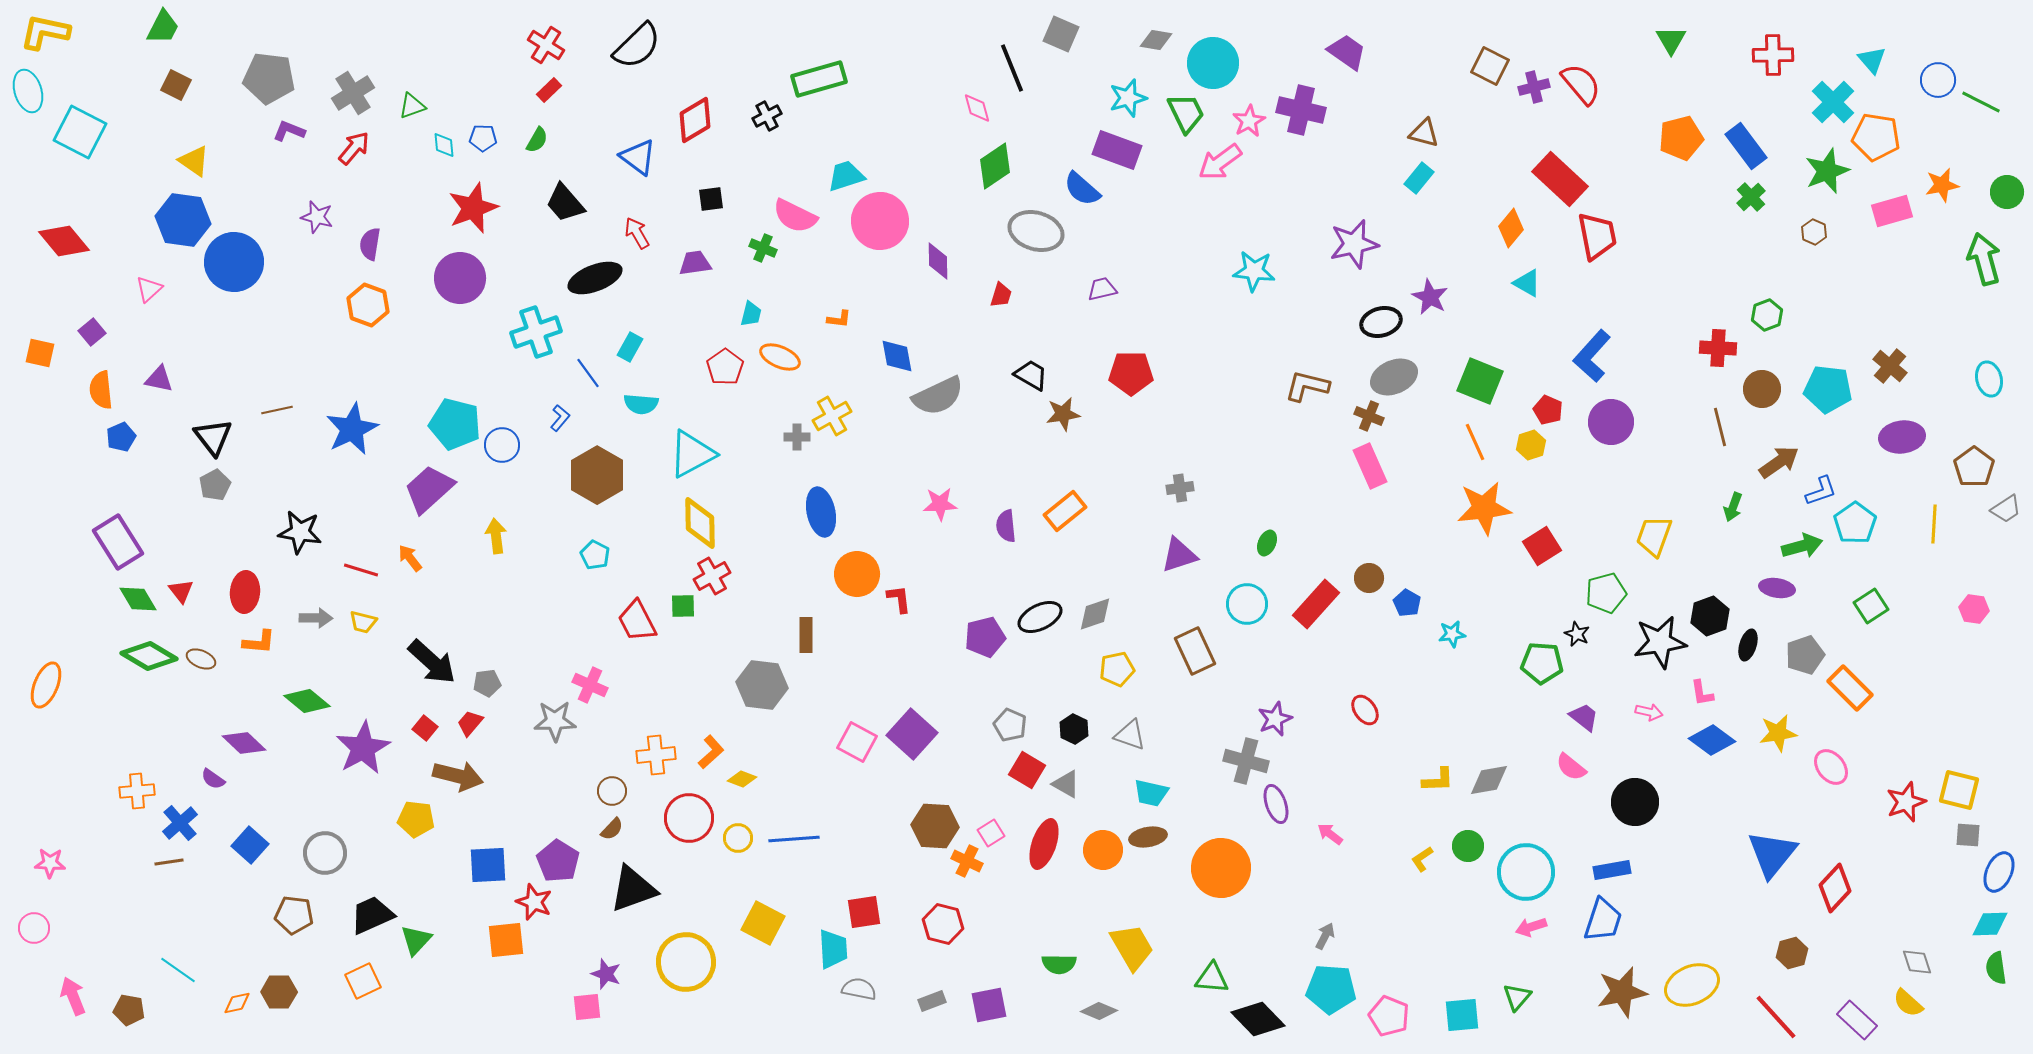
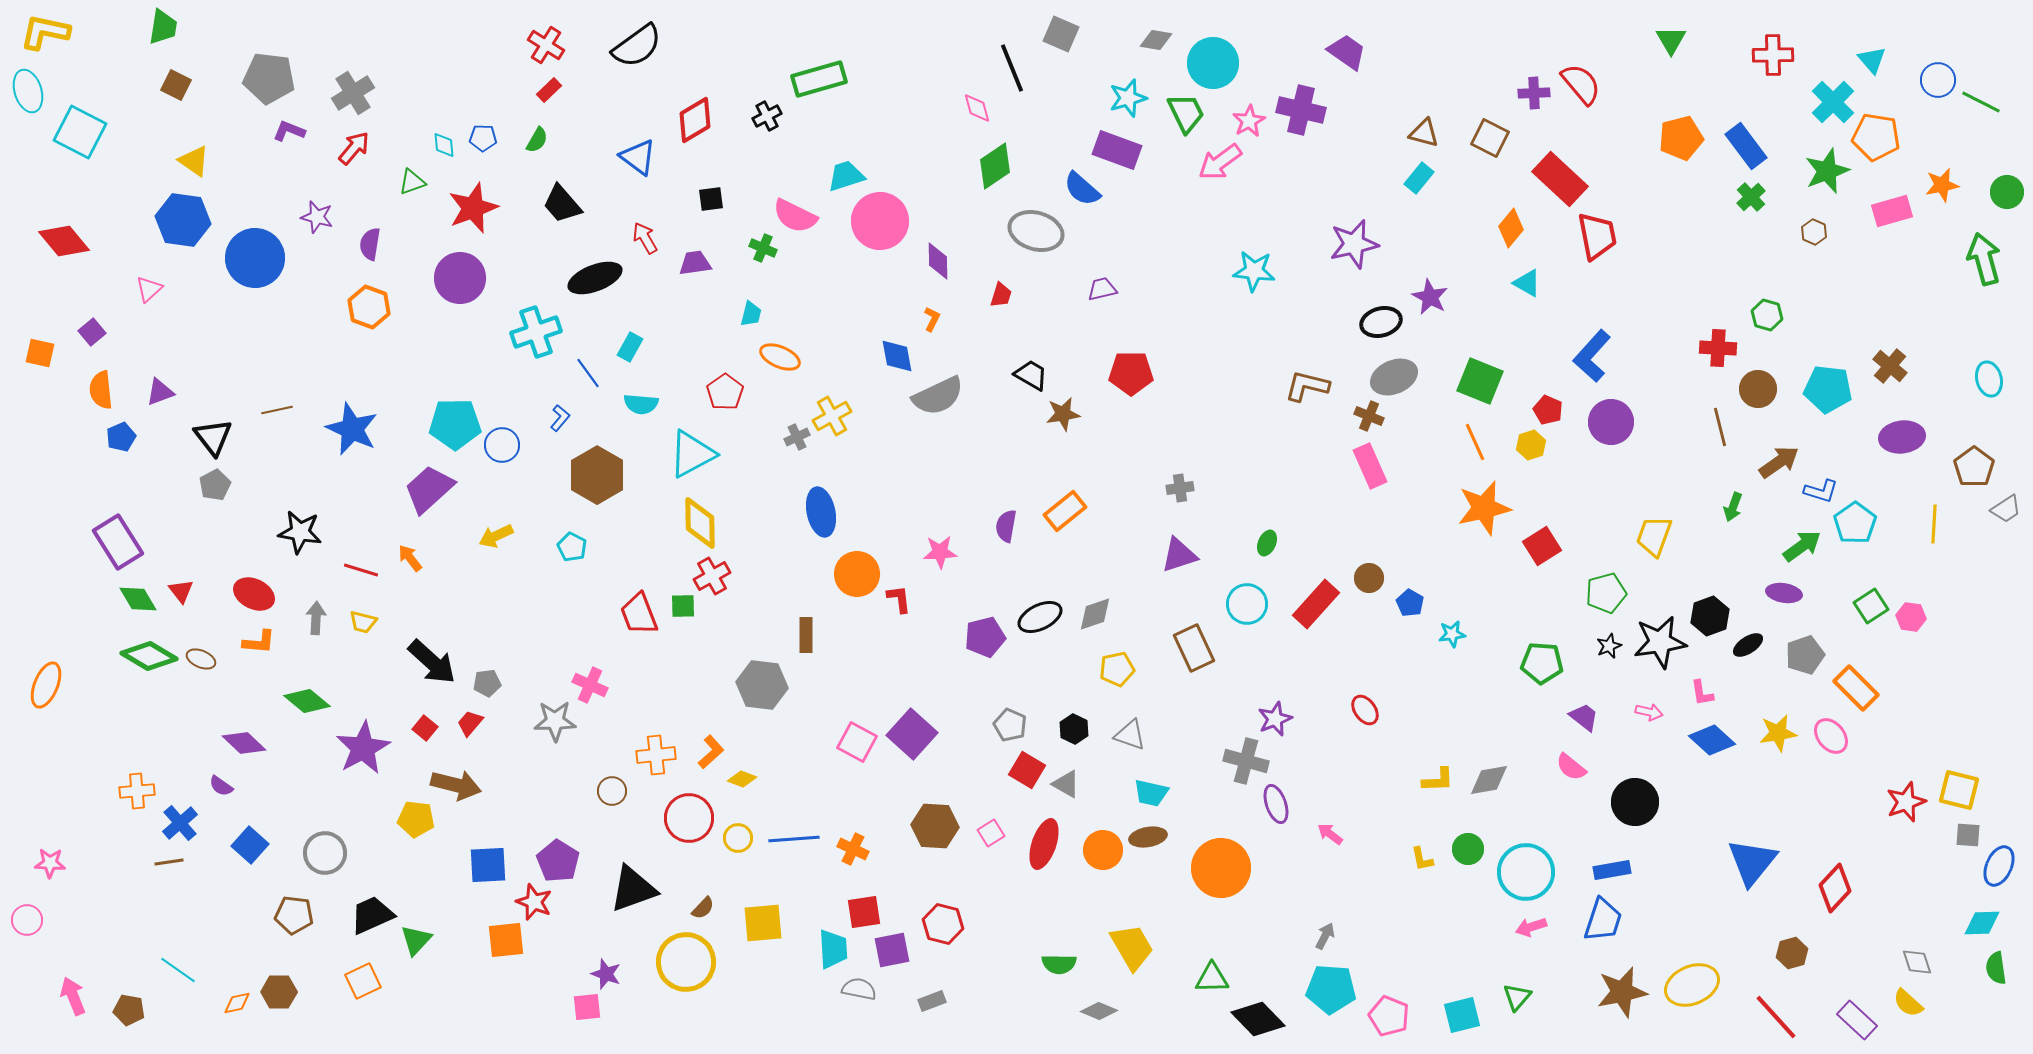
green trapezoid at (163, 27): rotated 18 degrees counterclockwise
black semicircle at (637, 46): rotated 8 degrees clockwise
brown square at (1490, 66): moved 72 px down
purple cross at (1534, 87): moved 6 px down; rotated 12 degrees clockwise
green triangle at (412, 106): moved 76 px down
black trapezoid at (565, 203): moved 3 px left, 1 px down
red arrow at (637, 233): moved 8 px right, 5 px down
blue circle at (234, 262): moved 21 px right, 4 px up
orange hexagon at (368, 305): moved 1 px right, 2 px down
green hexagon at (1767, 315): rotated 24 degrees counterclockwise
orange L-shape at (839, 319): moved 93 px right; rotated 70 degrees counterclockwise
red pentagon at (725, 367): moved 25 px down
purple triangle at (159, 379): moved 1 px right, 13 px down; rotated 32 degrees counterclockwise
brown circle at (1762, 389): moved 4 px left
cyan pentagon at (455, 424): rotated 15 degrees counterclockwise
blue star at (352, 429): rotated 22 degrees counterclockwise
gray cross at (797, 437): rotated 25 degrees counterclockwise
blue L-shape at (1821, 491): rotated 36 degrees clockwise
pink star at (940, 504): moved 48 px down
orange star at (1484, 508): rotated 6 degrees counterclockwise
purple semicircle at (1006, 526): rotated 16 degrees clockwise
yellow arrow at (496, 536): rotated 108 degrees counterclockwise
green arrow at (1802, 546): rotated 21 degrees counterclockwise
cyan pentagon at (595, 555): moved 23 px left, 8 px up
purple ellipse at (1777, 588): moved 7 px right, 5 px down
red ellipse at (245, 592): moved 9 px right, 2 px down; rotated 69 degrees counterclockwise
blue pentagon at (1407, 603): moved 3 px right
pink hexagon at (1974, 609): moved 63 px left, 8 px down
gray arrow at (316, 618): rotated 88 degrees counterclockwise
red trapezoid at (637, 621): moved 2 px right, 7 px up; rotated 6 degrees clockwise
black star at (1577, 634): moved 32 px right, 12 px down; rotated 25 degrees clockwise
black ellipse at (1748, 645): rotated 40 degrees clockwise
brown rectangle at (1195, 651): moved 1 px left, 3 px up
orange rectangle at (1850, 688): moved 6 px right
blue diamond at (1712, 740): rotated 6 degrees clockwise
pink ellipse at (1831, 767): moved 31 px up
brown arrow at (458, 776): moved 2 px left, 9 px down
purple semicircle at (213, 779): moved 8 px right, 7 px down
brown semicircle at (612, 829): moved 91 px right, 79 px down
green circle at (1468, 846): moved 3 px down
blue triangle at (1772, 854): moved 20 px left, 8 px down
yellow L-shape at (1422, 859): rotated 68 degrees counterclockwise
orange cross at (967, 861): moved 114 px left, 12 px up
blue ellipse at (1999, 872): moved 6 px up
yellow square at (763, 923): rotated 33 degrees counterclockwise
cyan diamond at (1990, 924): moved 8 px left, 1 px up
pink circle at (34, 928): moved 7 px left, 8 px up
green triangle at (1212, 978): rotated 6 degrees counterclockwise
purple square at (989, 1005): moved 97 px left, 55 px up
cyan square at (1462, 1015): rotated 9 degrees counterclockwise
